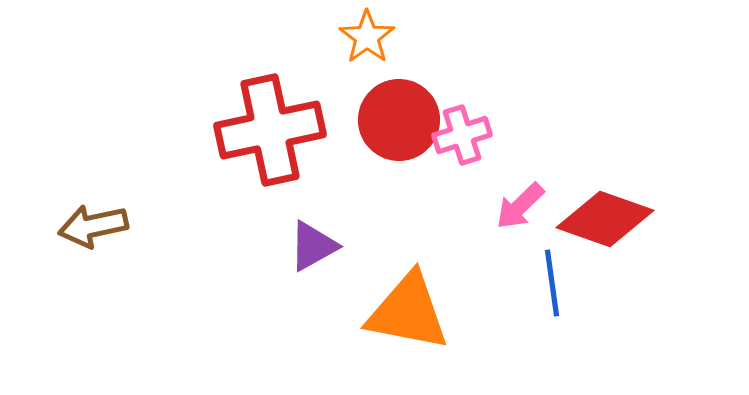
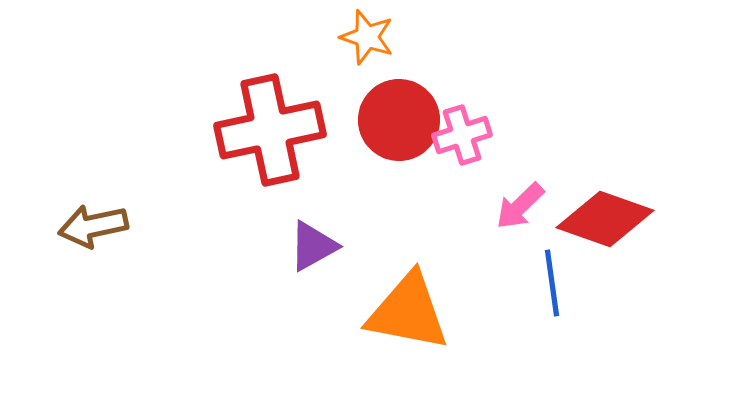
orange star: rotated 18 degrees counterclockwise
